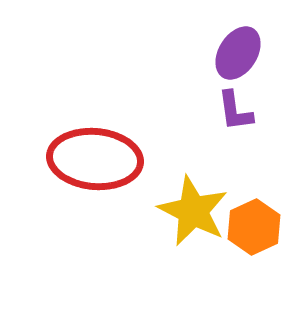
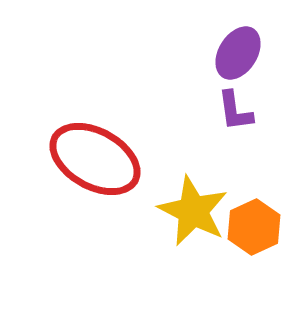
red ellipse: rotated 24 degrees clockwise
